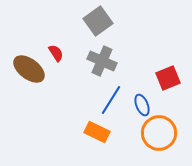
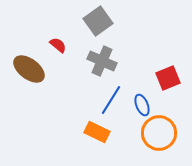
red semicircle: moved 2 px right, 8 px up; rotated 18 degrees counterclockwise
